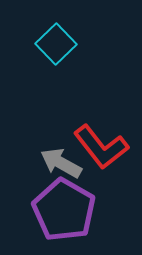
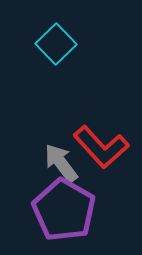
red L-shape: rotated 4 degrees counterclockwise
gray arrow: rotated 24 degrees clockwise
